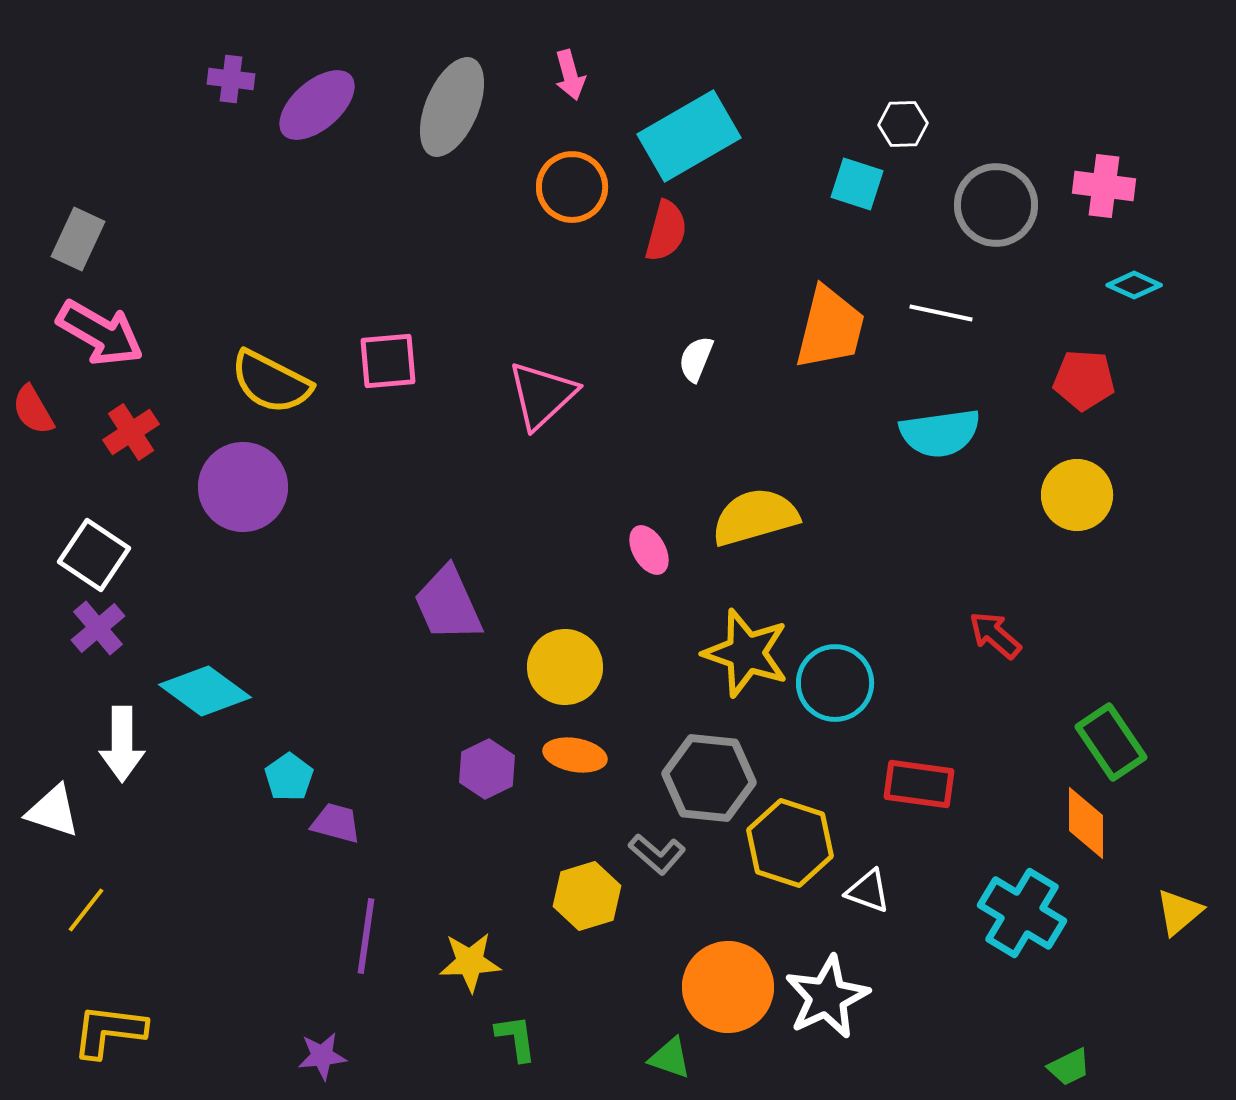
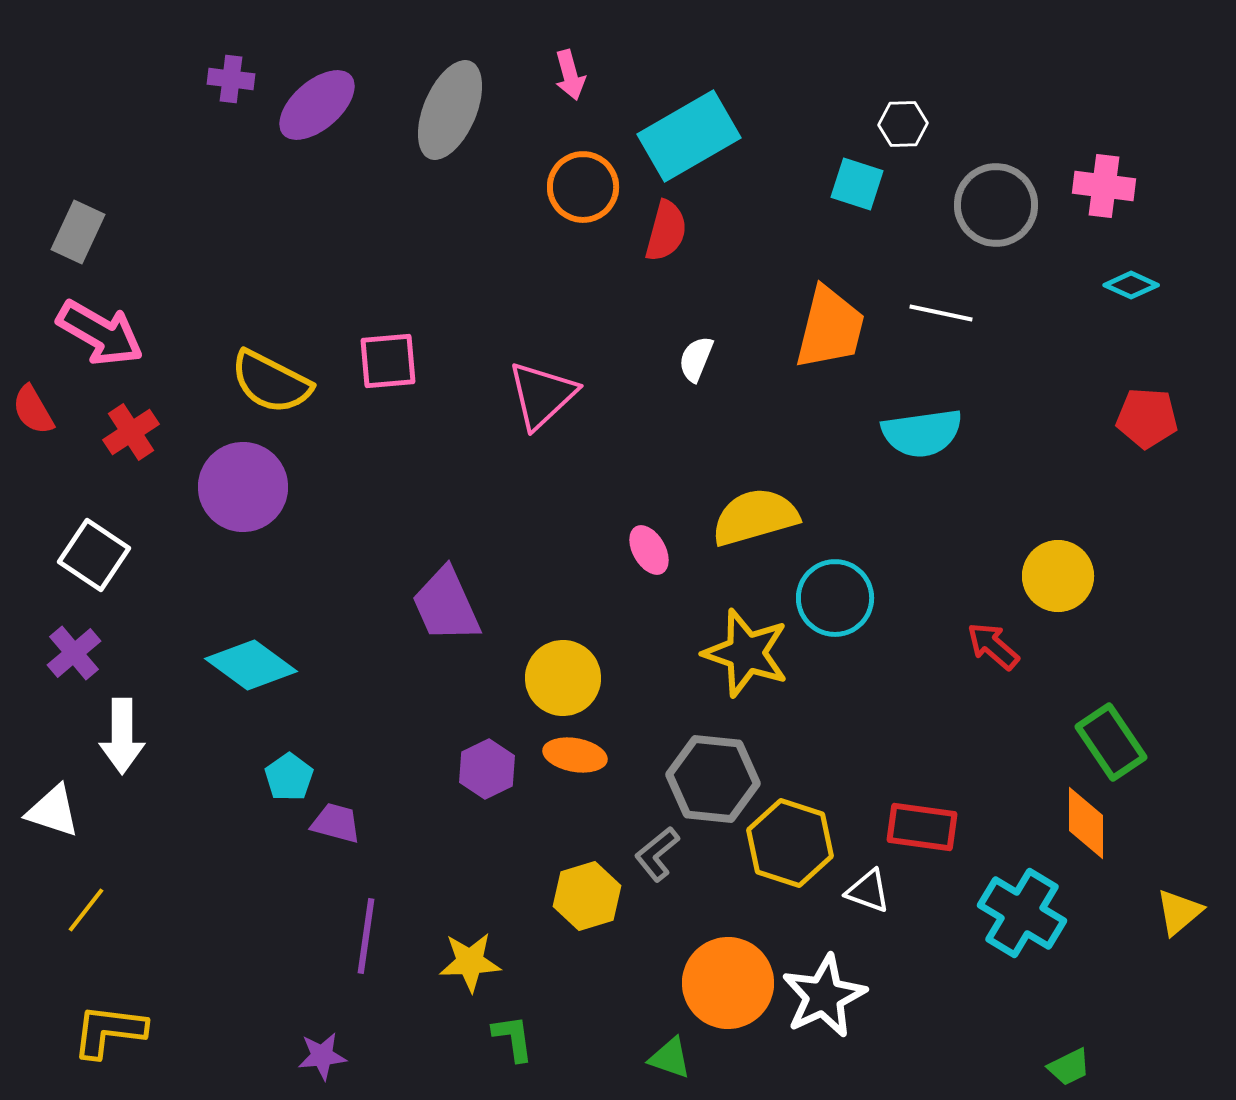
gray ellipse at (452, 107): moved 2 px left, 3 px down
orange circle at (572, 187): moved 11 px right
gray rectangle at (78, 239): moved 7 px up
cyan diamond at (1134, 285): moved 3 px left
red pentagon at (1084, 380): moved 63 px right, 38 px down
cyan semicircle at (940, 433): moved 18 px left
yellow circle at (1077, 495): moved 19 px left, 81 px down
purple trapezoid at (448, 604): moved 2 px left, 1 px down
purple cross at (98, 628): moved 24 px left, 25 px down
red arrow at (995, 635): moved 2 px left, 11 px down
yellow circle at (565, 667): moved 2 px left, 11 px down
cyan circle at (835, 683): moved 85 px up
cyan diamond at (205, 691): moved 46 px right, 26 px up
white arrow at (122, 744): moved 8 px up
gray hexagon at (709, 778): moved 4 px right, 1 px down
red rectangle at (919, 784): moved 3 px right, 43 px down
gray L-shape at (657, 854): rotated 100 degrees clockwise
orange circle at (728, 987): moved 4 px up
white star at (827, 997): moved 3 px left, 1 px up
green L-shape at (516, 1038): moved 3 px left
